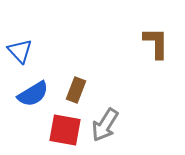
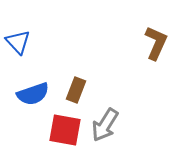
brown L-shape: rotated 24 degrees clockwise
blue triangle: moved 2 px left, 9 px up
blue semicircle: rotated 12 degrees clockwise
